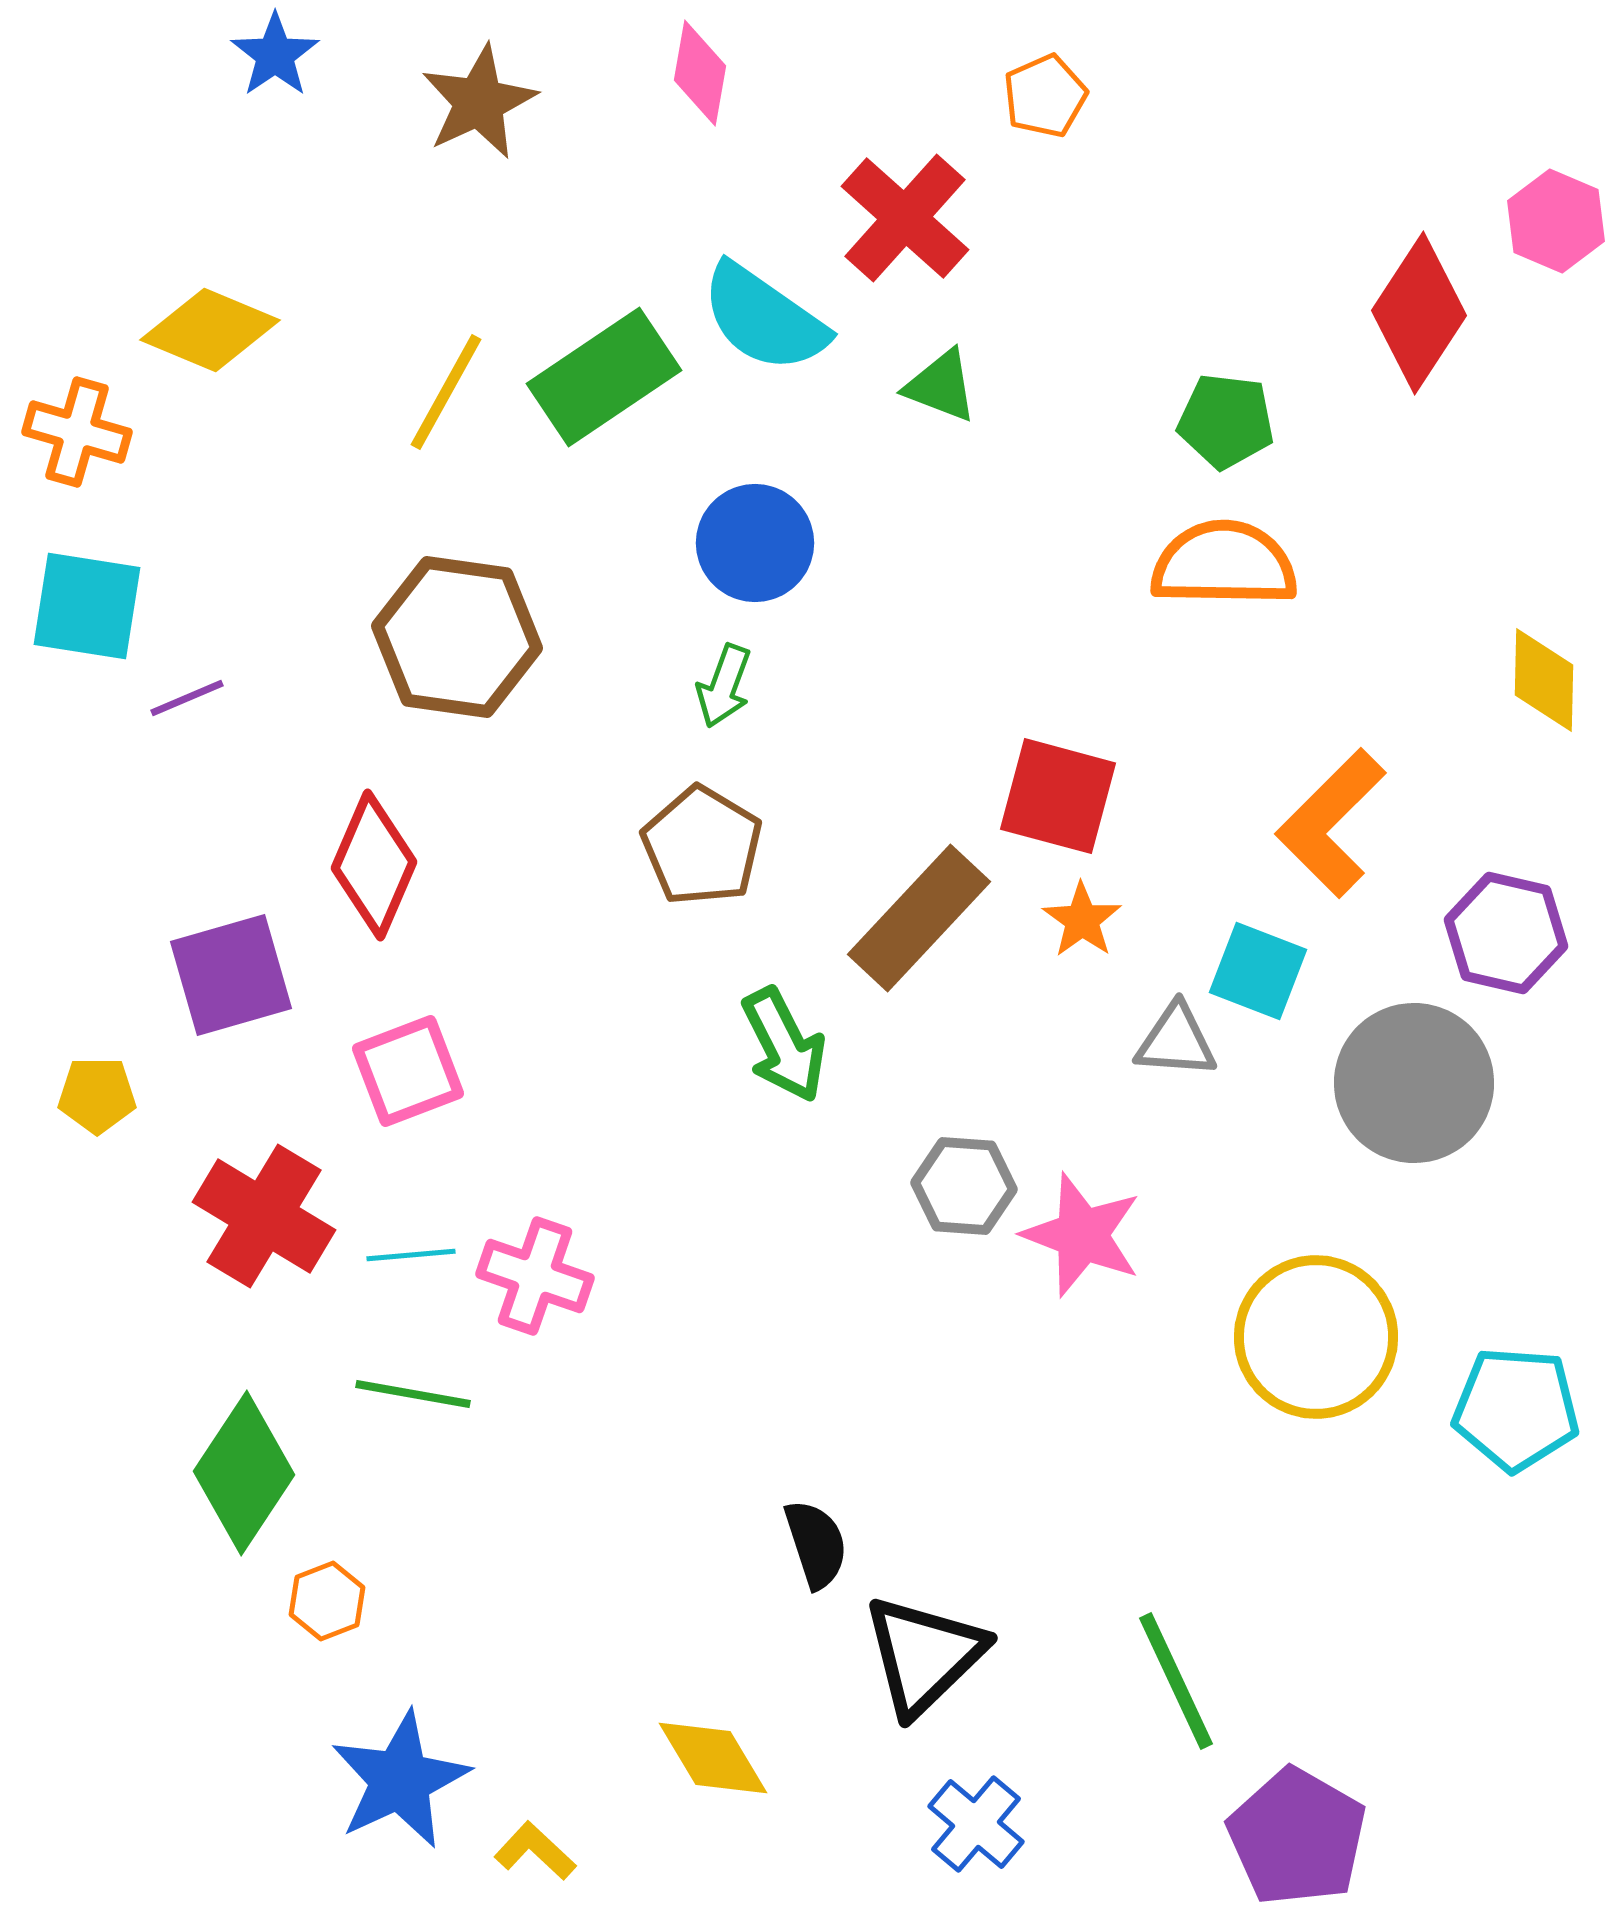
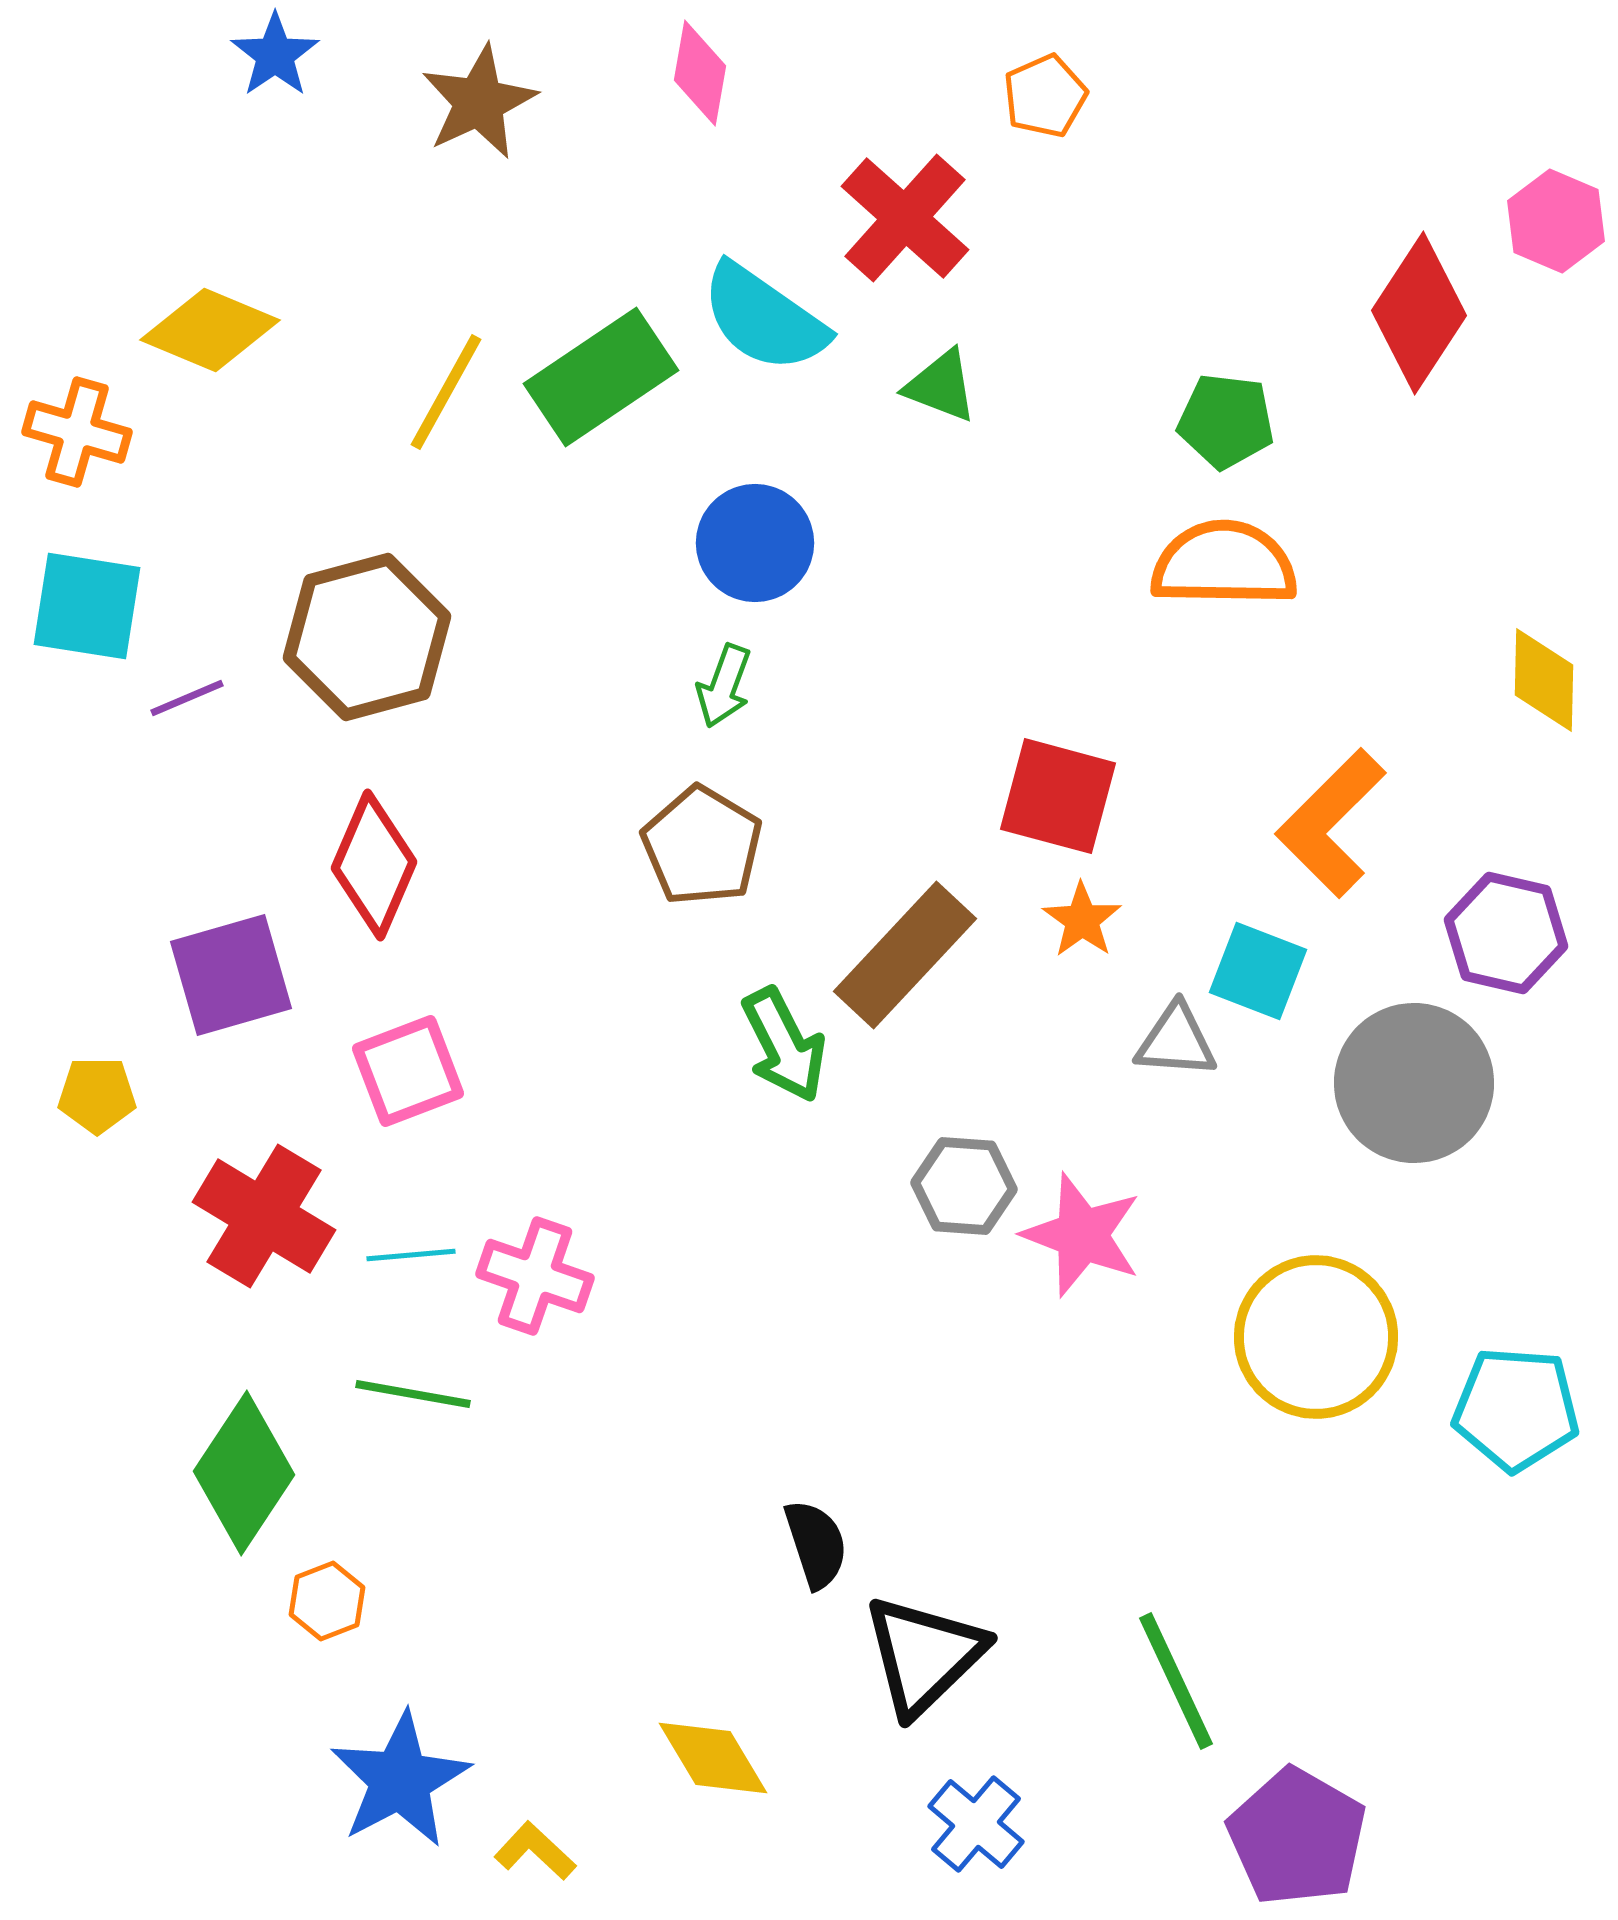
green rectangle at (604, 377): moved 3 px left
brown hexagon at (457, 637): moved 90 px left; rotated 23 degrees counterclockwise
brown rectangle at (919, 918): moved 14 px left, 37 px down
blue star at (400, 1780): rotated 3 degrees counterclockwise
